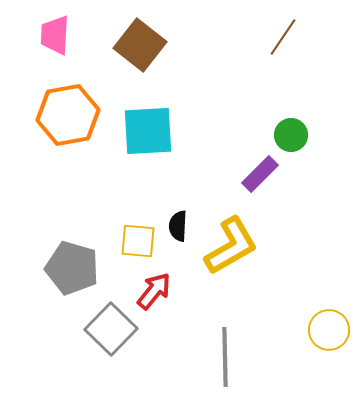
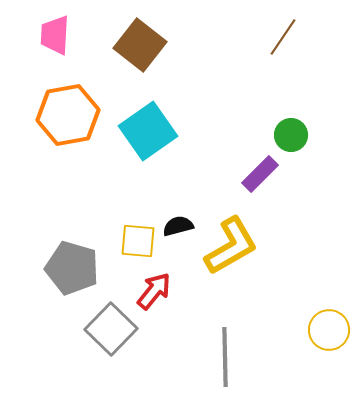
cyan square: rotated 32 degrees counterclockwise
black semicircle: rotated 72 degrees clockwise
